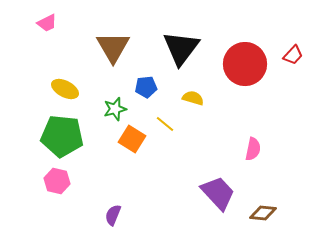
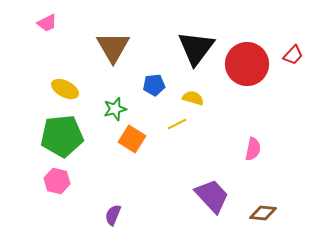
black triangle: moved 15 px right
red circle: moved 2 px right
blue pentagon: moved 8 px right, 2 px up
yellow line: moved 12 px right; rotated 66 degrees counterclockwise
green pentagon: rotated 12 degrees counterclockwise
purple trapezoid: moved 6 px left, 3 px down
